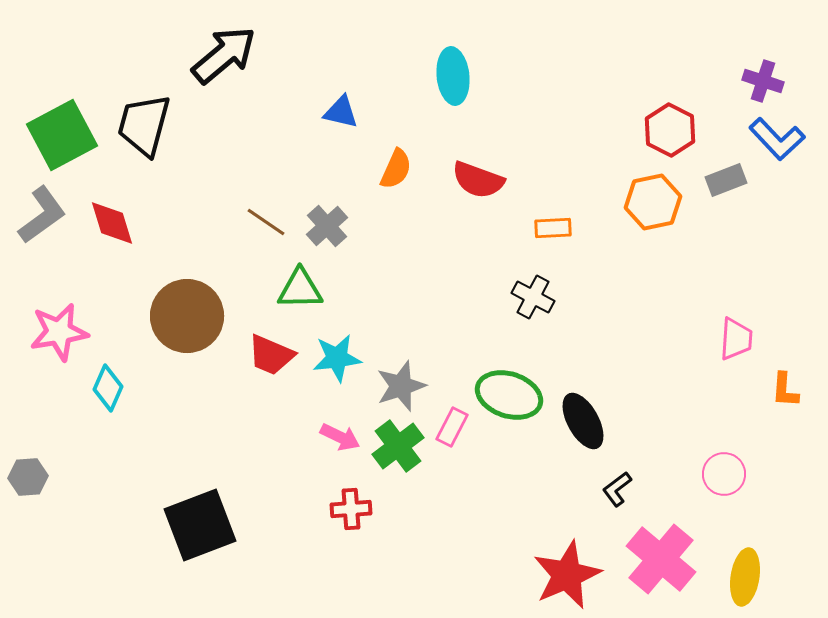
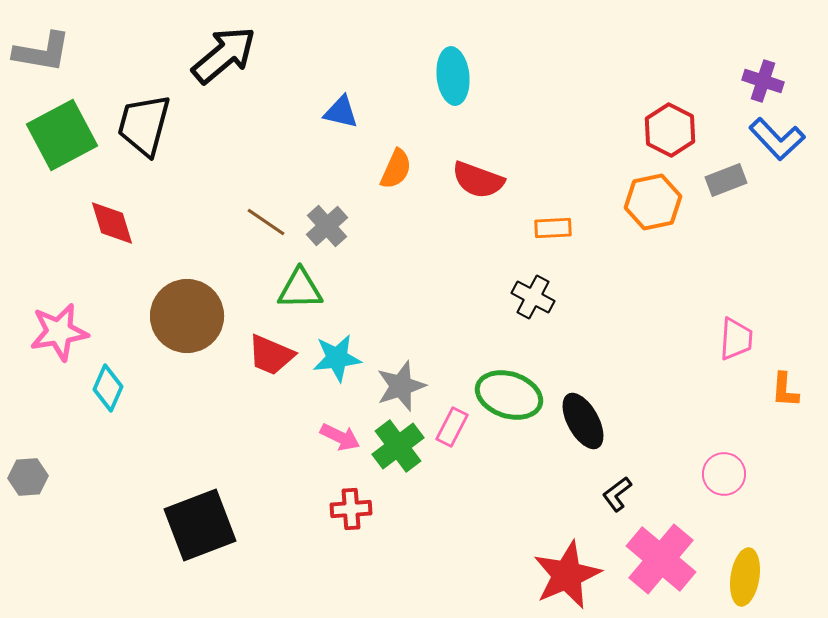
gray L-shape: moved 163 px up; rotated 46 degrees clockwise
black L-shape: moved 5 px down
